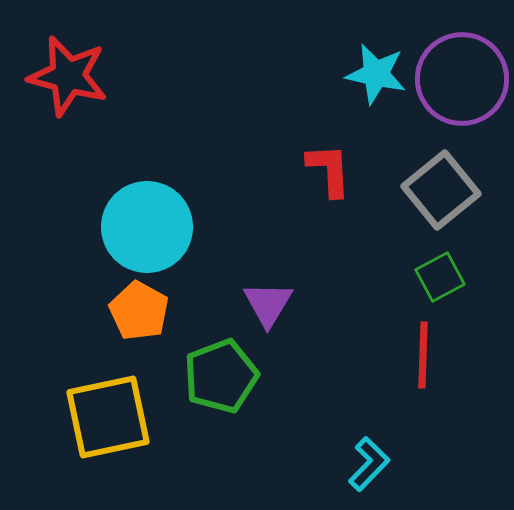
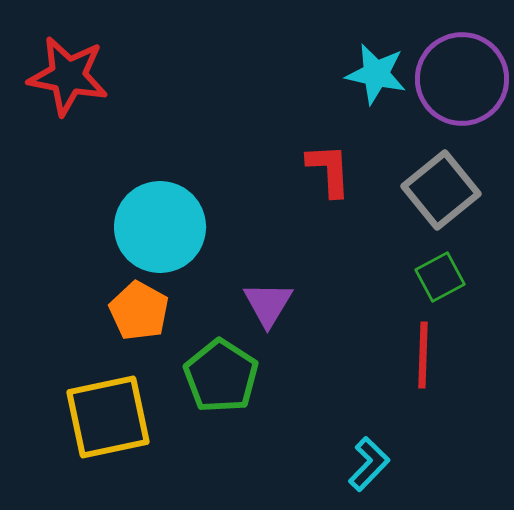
red star: rotated 4 degrees counterclockwise
cyan circle: moved 13 px right
green pentagon: rotated 18 degrees counterclockwise
